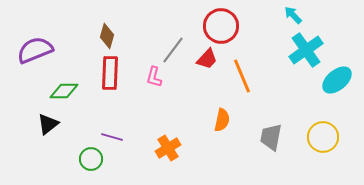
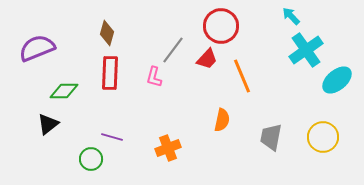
cyan arrow: moved 2 px left, 1 px down
brown diamond: moved 3 px up
purple semicircle: moved 2 px right, 2 px up
orange cross: rotated 10 degrees clockwise
